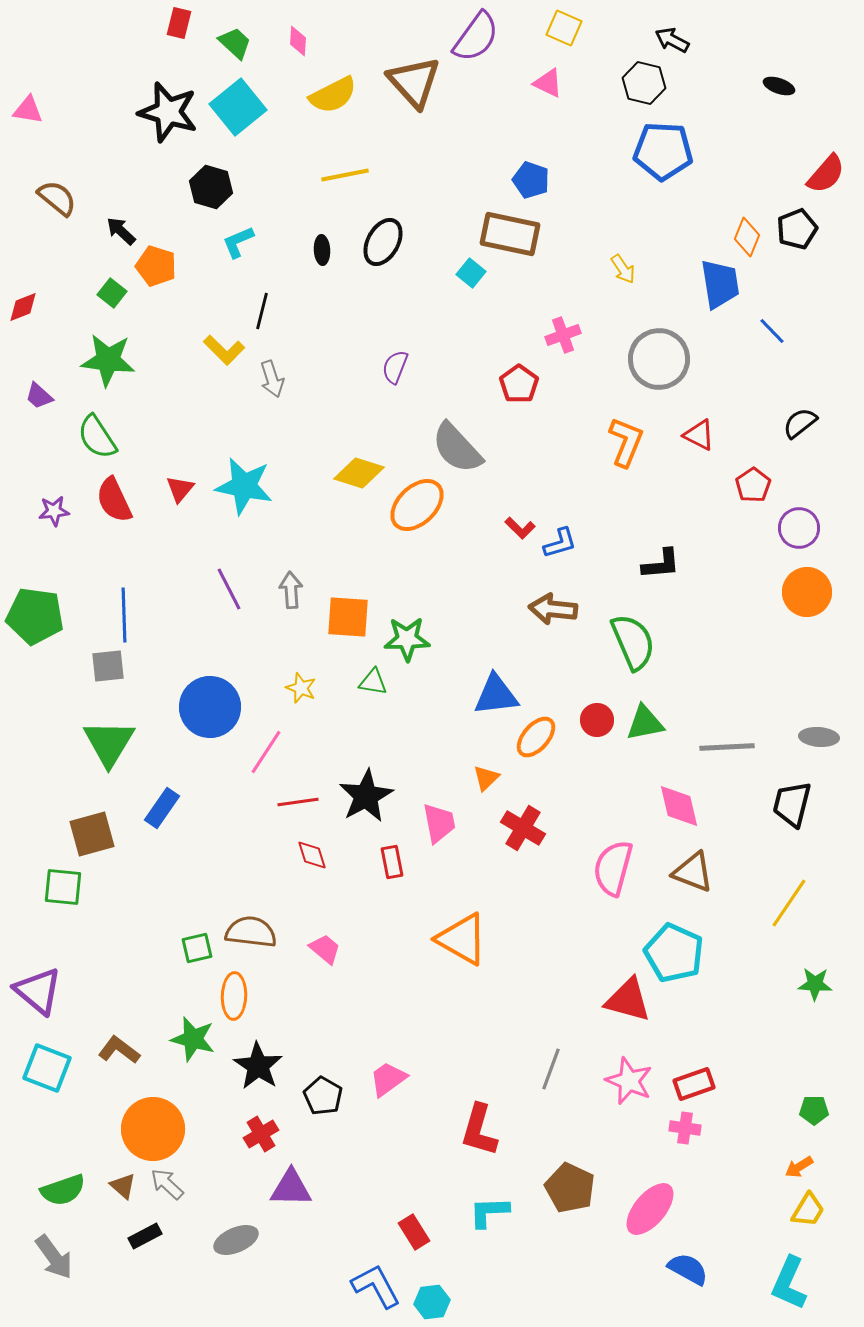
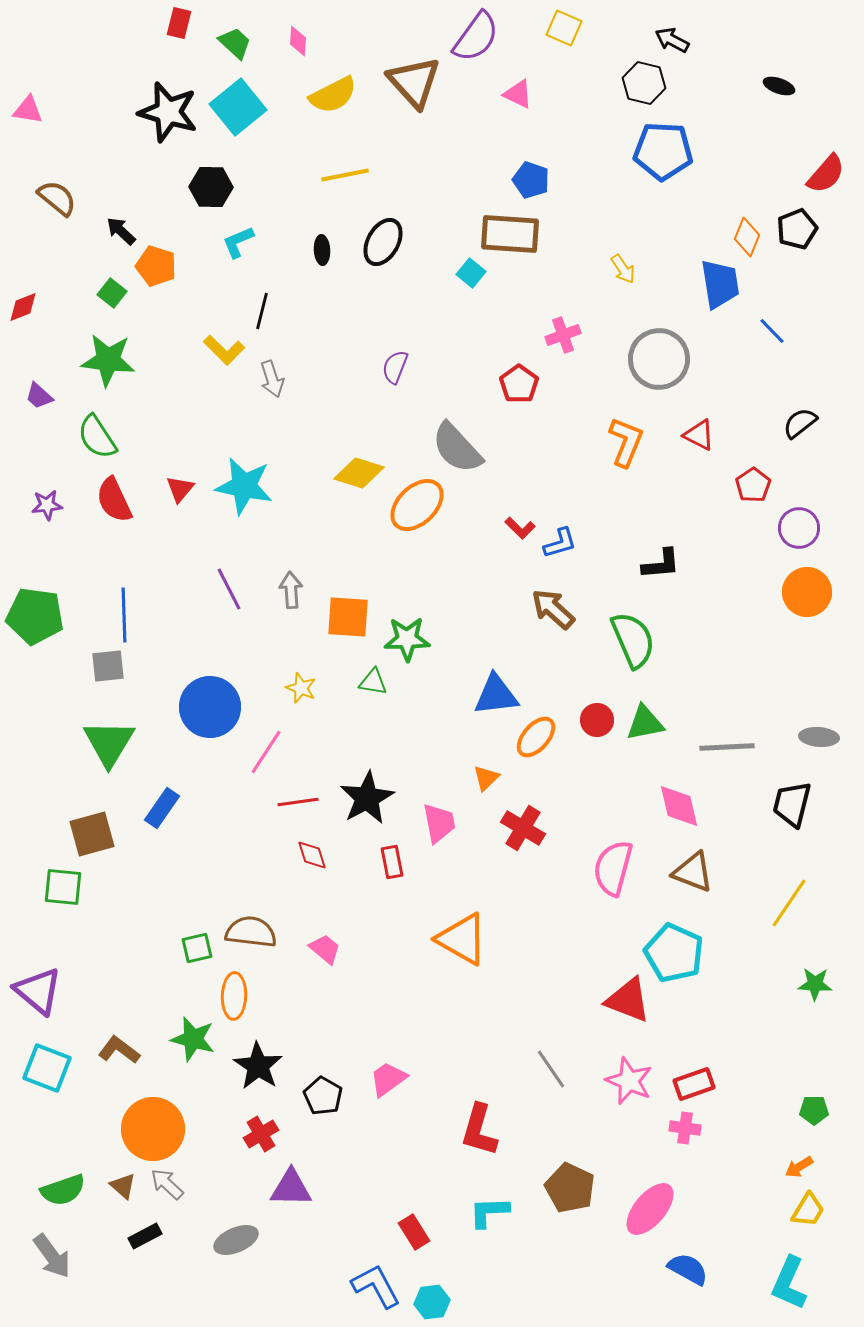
pink triangle at (548, 83): moved 30 px left, 11 px down
black hexagon at (211, 187): rotated 15 degrees counterclockwise
brown rectangle at (510, 234): rotated 8 degrees counterclockwise
purple star at (54, 511): moved 7 px left, 6 px up
brown arrow at (553, 609): rotated 36 degrees clockwise
green semicircle at (633, 642): moved 2 px up
black star at (366, 796): moved 1 px right, 2 px down
red triangle at (628, 1000): rotated 6 degrees clockwise
gray line at (551, 1069): rotated 54 degrees counterclockwise
gray arrow at (54, 1257): moved 2 px left, 1 px up
